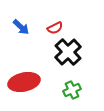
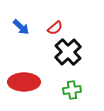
red semicircle: rotated 14 degrees counterclockwise
red ellipse: rotated 12 degrees clockwise
green cross: rotated 18 degrees clockwise
